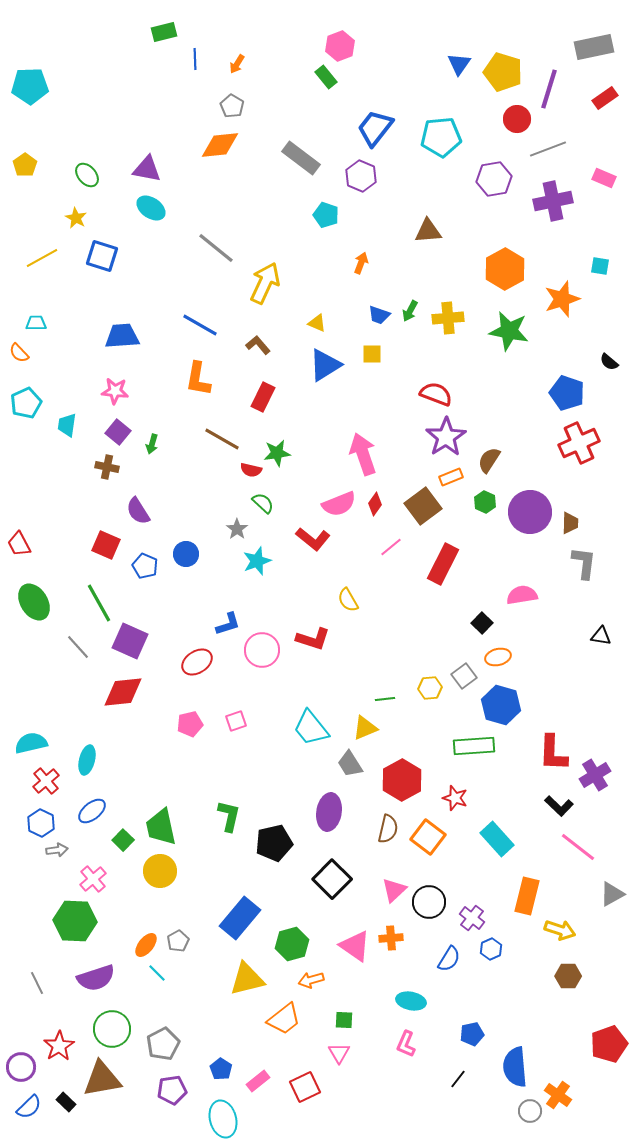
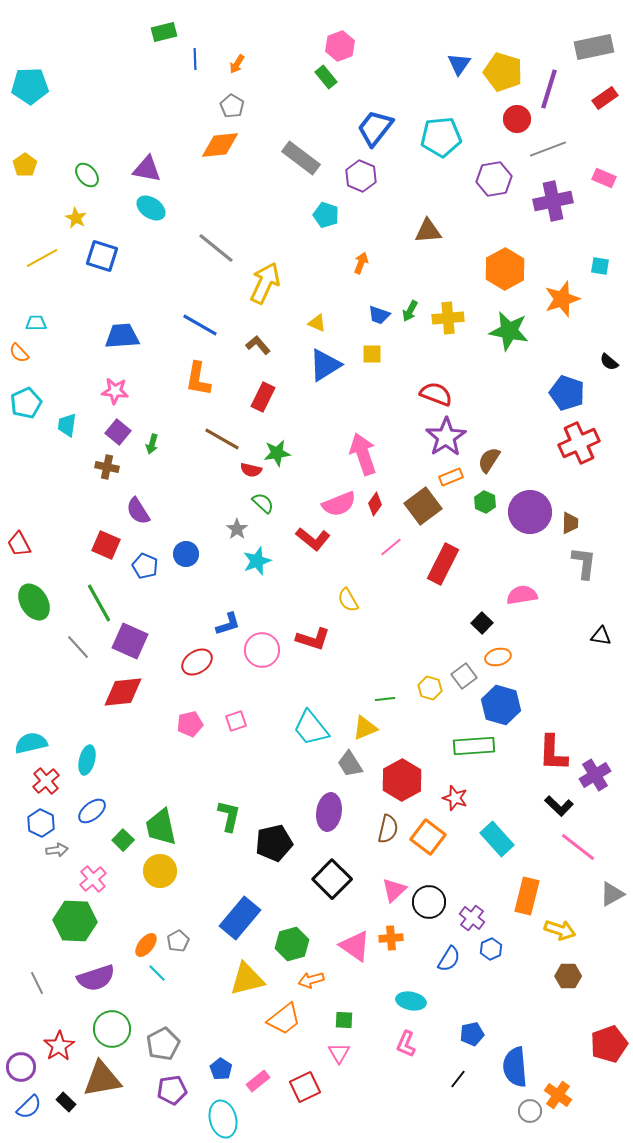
yellow hexagon at (430, 688): rotated 20 degrees clockwise
